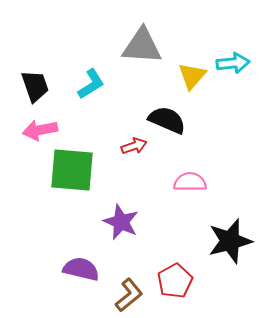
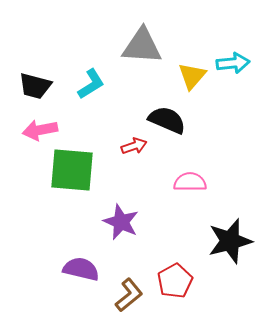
black trapezoid: rotated 124 degrees clockwise
